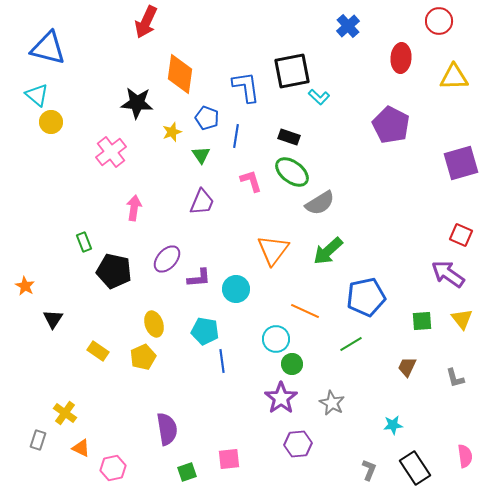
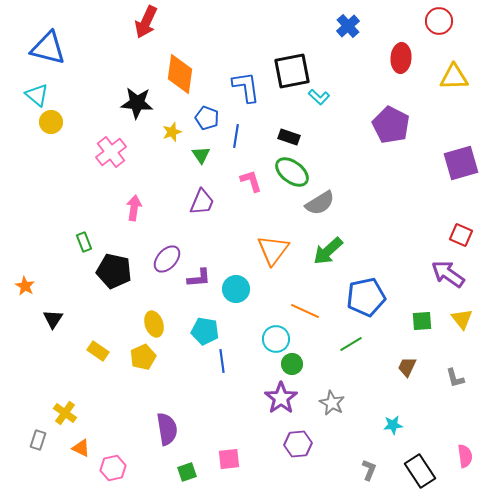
black rectangle at (415, 468): moved 5 px right, 3 px down
